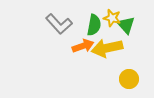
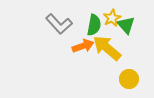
yellow star: rotated 30 degrees clockwise
yellow arrow: rotated 52 degrees clockwise
